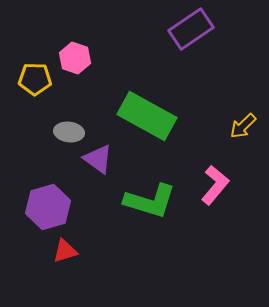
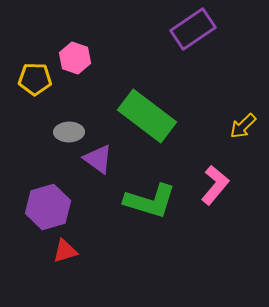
purple rectangle: moved 2 px right
green rectangle: rotated 8 degrees clockwise
gray ellipse: rotated 8 degrees counterclockwise
